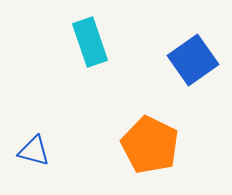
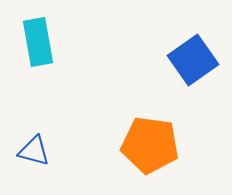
cyan rectangle: moved 52 px left; rotated 9 degrees clockwise
orange pentagon: rotated 18 degrees counterclockwise
